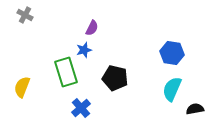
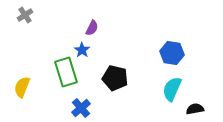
gray cross: rotated 28 degrees clockwise
blue star: moved 2 px left; rotated 21 degrees counterclockwise
